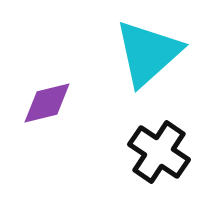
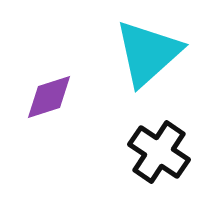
purple diamond: moved 2 px right, 6 px up; rotated 4 degrees counterclockwise
